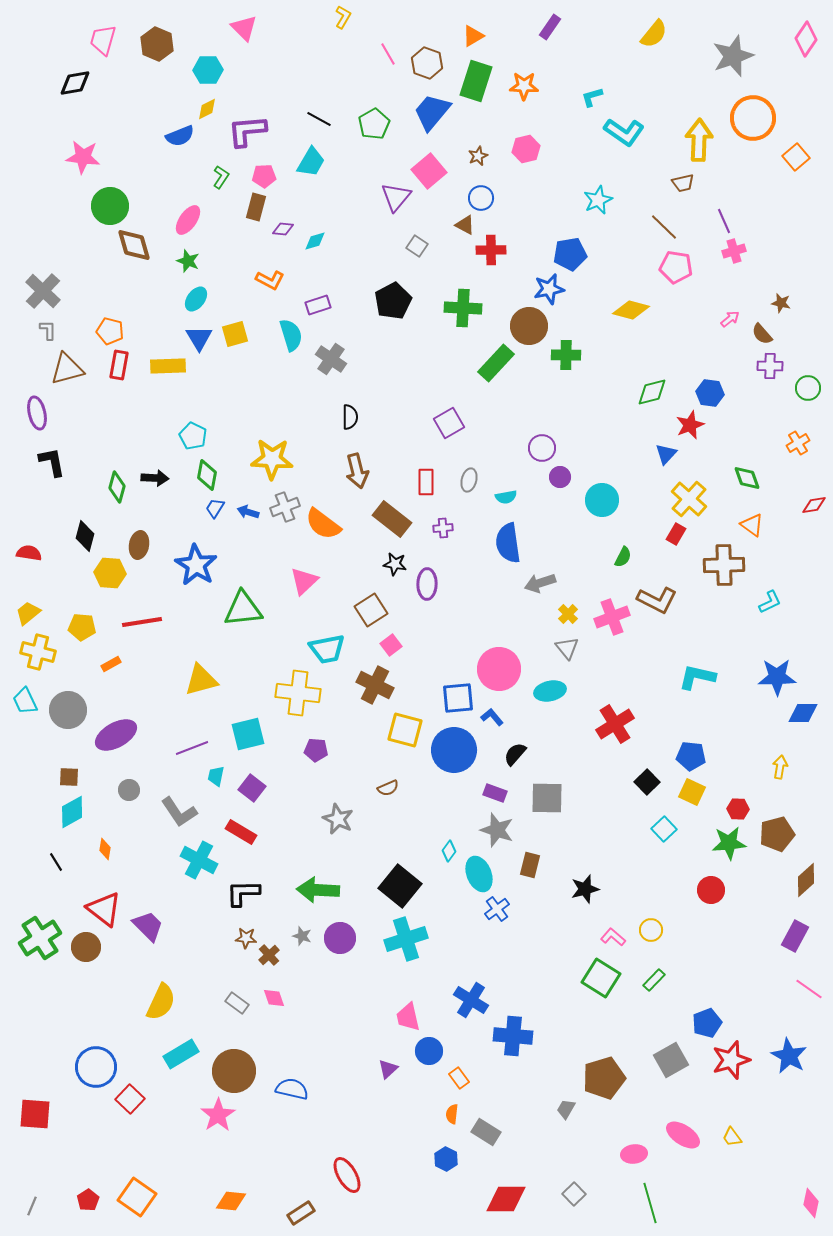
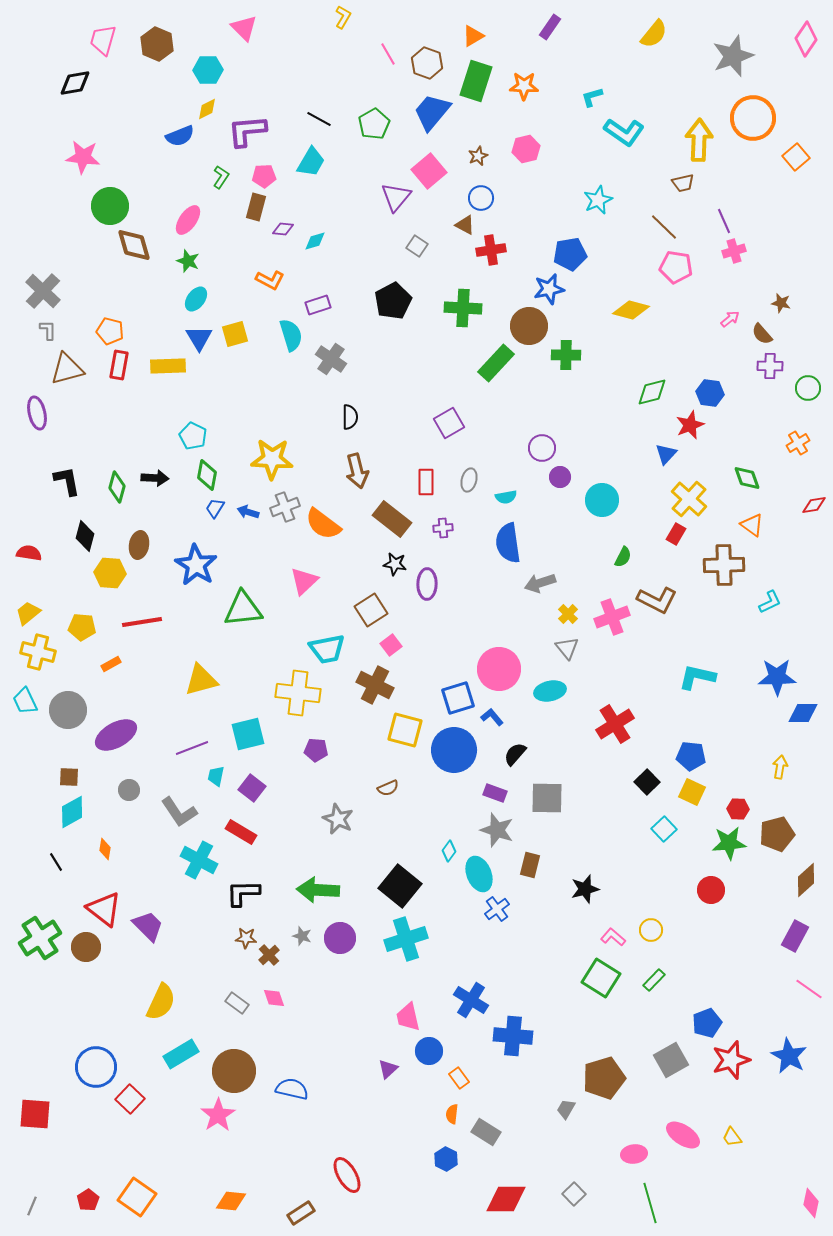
red cross at (491, 250): rotated 8 degrees counterclockwise
black L-shape at (52, 462): moved 15 px right, 19 px down
blue square at (458, 698): rotated 12 degrees counterclockwise
